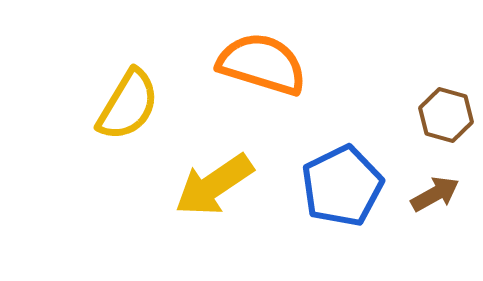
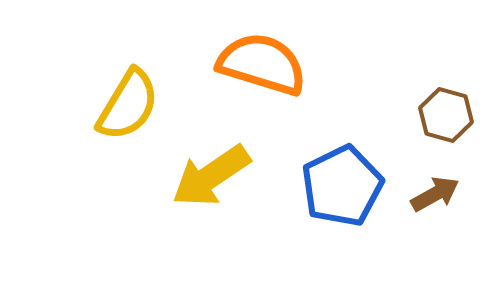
yellow arrow: moved 3 px left, 9 px up
